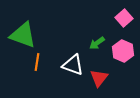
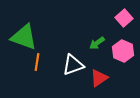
green triangle: moved 1 px right, 2 px down
white triangle: rotated 40 degrees counterclockwise
red triangle: rotated 18 degrees clockwise
